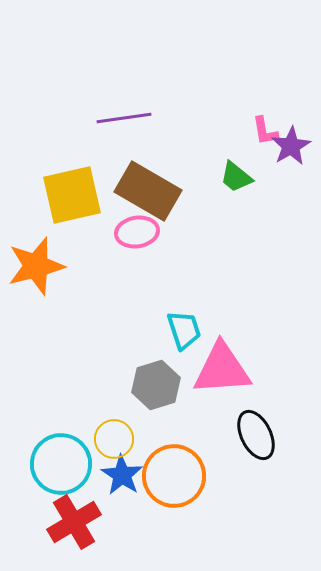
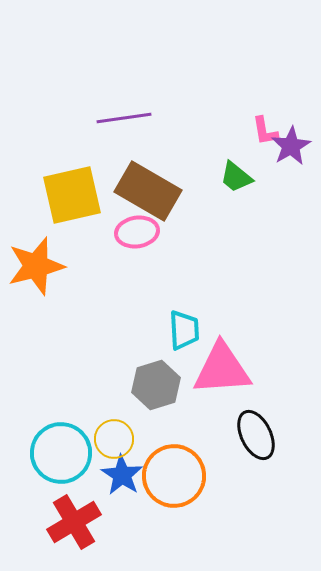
cyan trapezoid: rotated 15 degrees clockwise
cyan circle: moved 11 px up
